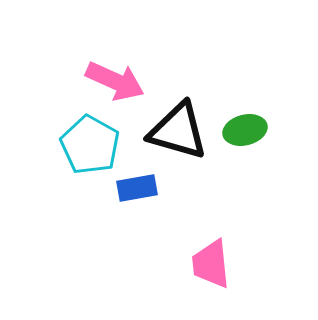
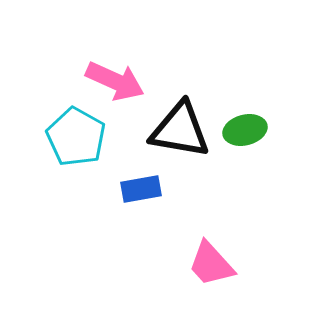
black triangle: moved 2 px right, 1 px up; rotated 6 degrees counterclockwise
cyan pentagon: moved 14 px left, 8 px up
blue rectangle: moved 4 px right, 1 px down
pink trapezoid: rotated 36 degrees counterclockwise
